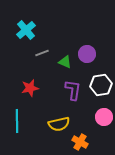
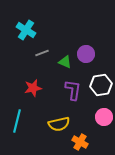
cyan cross: rotated 18 degrees counterclockwise
purple circle: moved 1 px left
red star: moved 3 px right
cyan line: rotated 15 degrees clockwise
